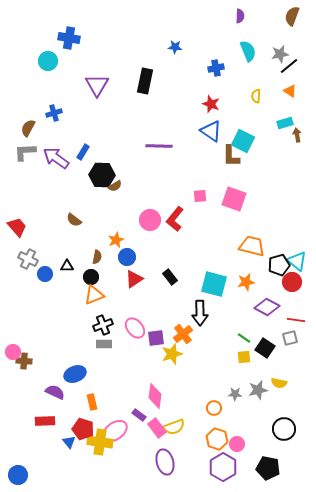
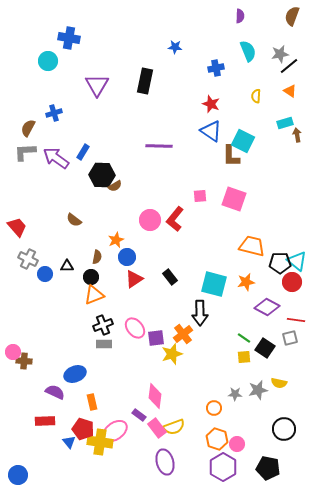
black pentagon at (279, 265): moved 1 px right, 2 px up; rotated 15 degrees clockwise
